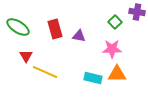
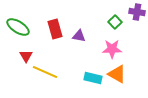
orange triangle: rotated 30 degrees clockwise
